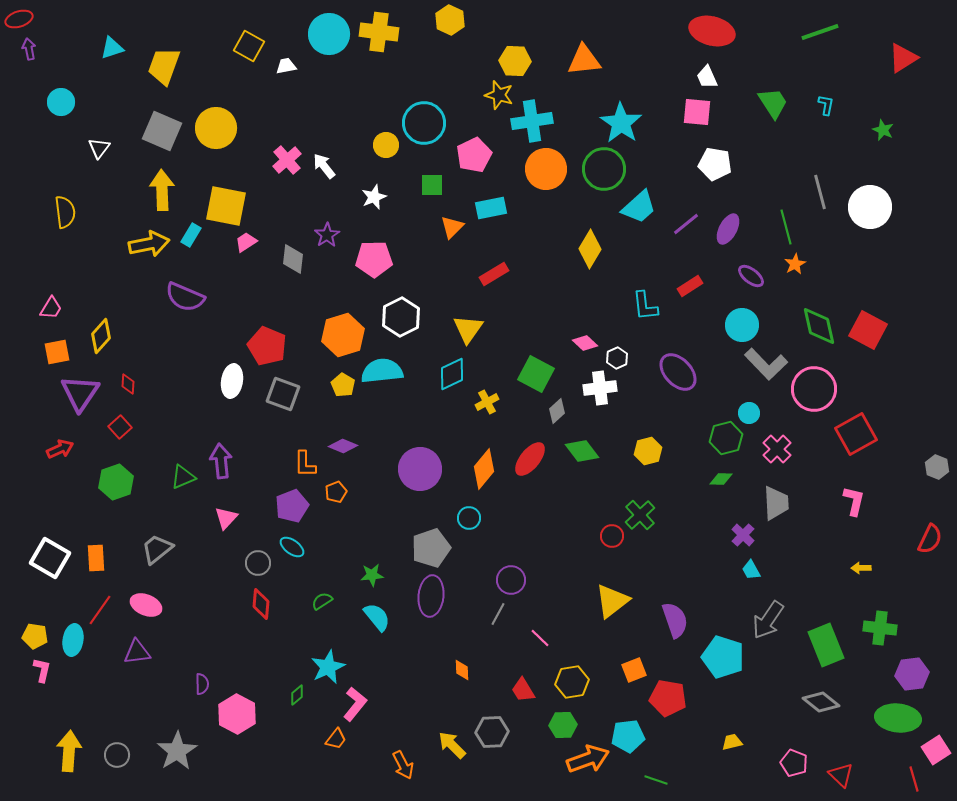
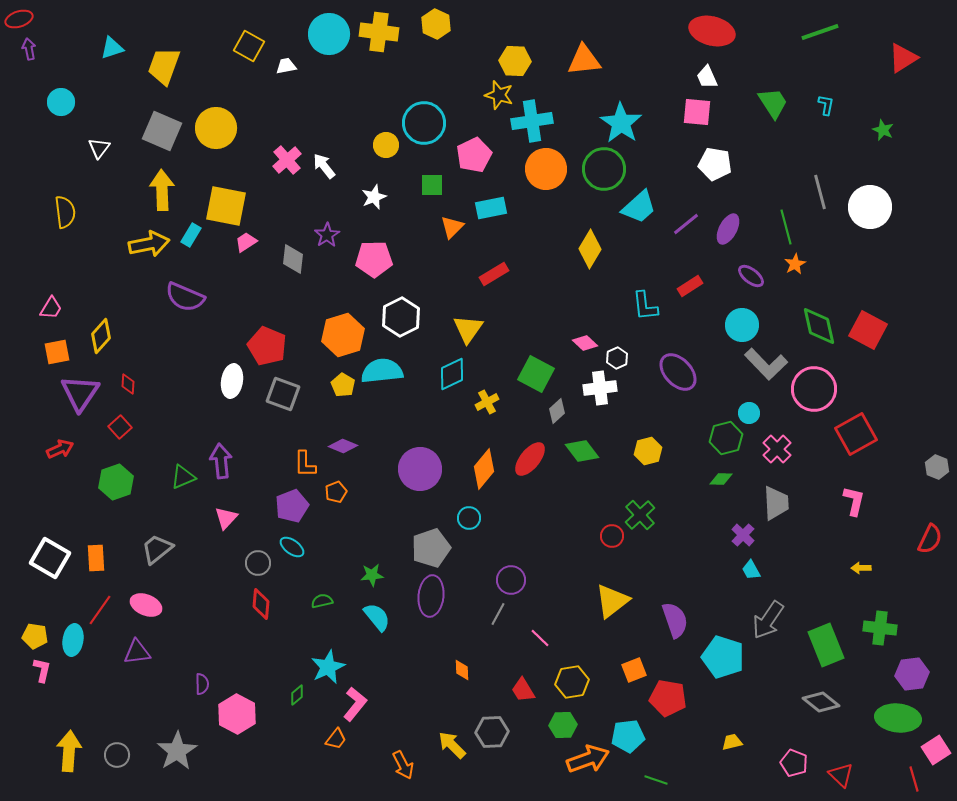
yellow hexagon at (450, 20): moved 14 px left, 4 px down
green semicircle at (322, 601): rotated 20 degrees clockwise
